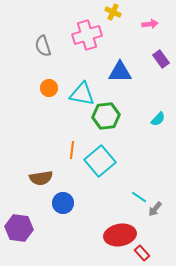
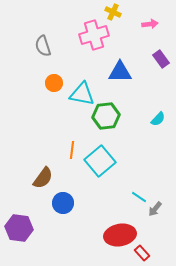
pink cross: moved 7 px right
orange circle: moved 5 px right, 5 px up
brown semicircle: moved 2 px right; rotated 45 degrees counterclockwise
